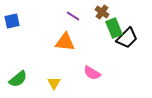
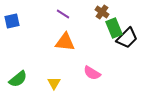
purple line: moved 10 px left, 2 px up
